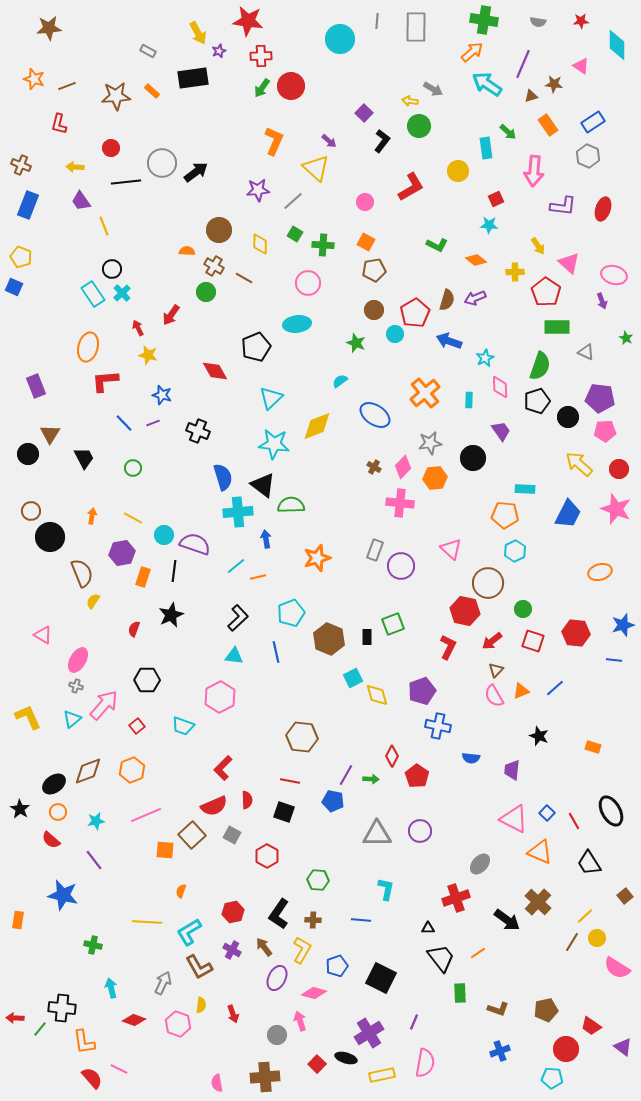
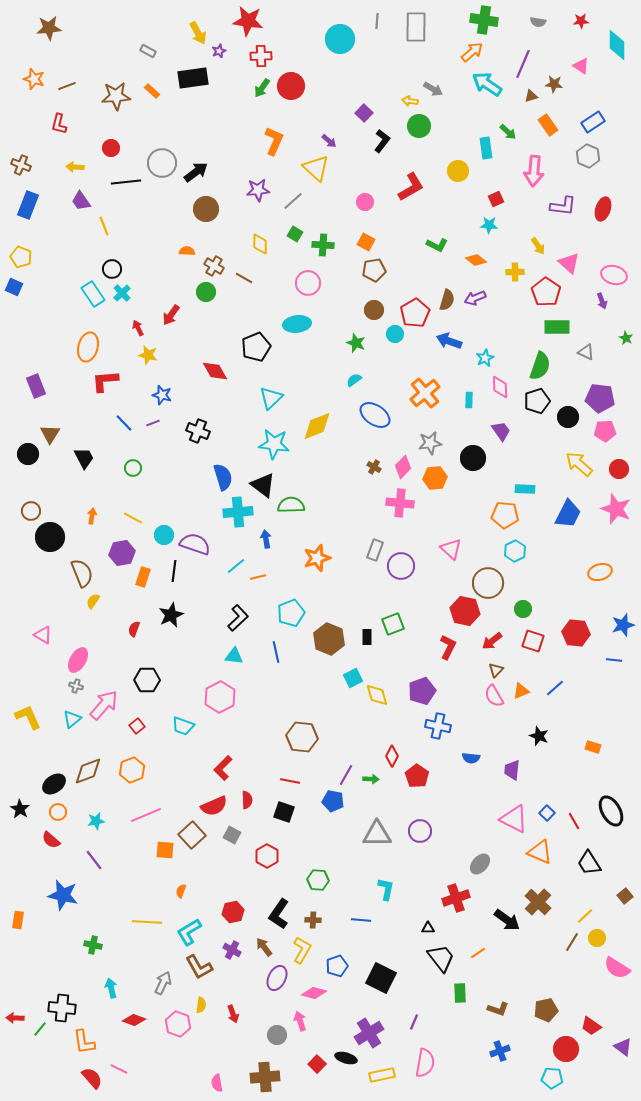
brown circle at (219, 230): moved 13 px left, 21 px up
cyan semicircle at (340, 381): moved 14 px right, 1 px up
